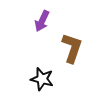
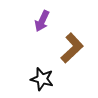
brown L-shape: rotated 28 degrees clockwise
